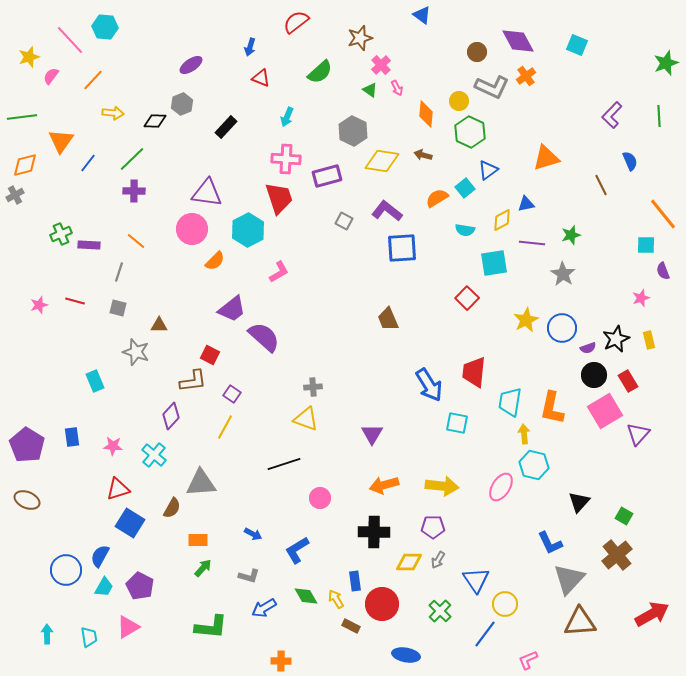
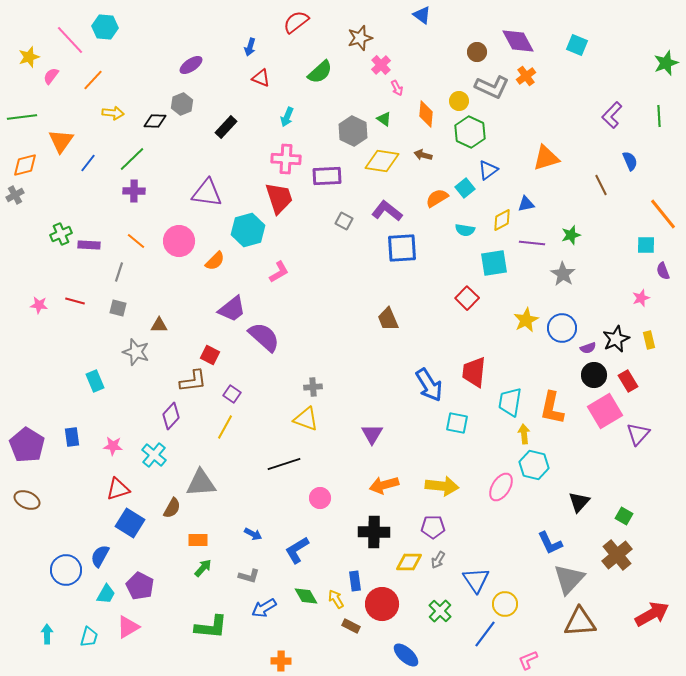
green triangle at (370, 90): moved 14 px right, 29 px down
purple rectangle at (327, 176): rotated 12 degrees clockwise
pink circle at (192, 229): moved 13 px left, 12 px down
cyan hexagon at (248, 230): rotated 12 degrees clockwise
pink star at (39, 305): rotated 24 degrees clockwise
cyan trapezoid at (104, 587): moved 2 px right, 7 px down
cyan trapezoid at (89, 637): rotated 25 degrees clockwise
blue ellipse at (406, 655): rotated 32 degrees clockwise
